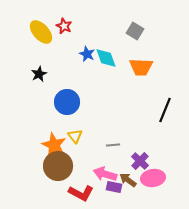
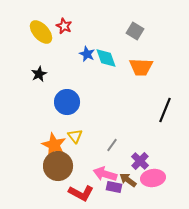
gray line: moved 1 px left; rotated 48 degrees counterclockwise
